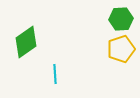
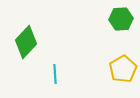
green diamond: rotated 12 degrees counterclockwise
yellow pentagon: moved 2 px right, 20 px down; rotated 12 degrees counterclockwise
